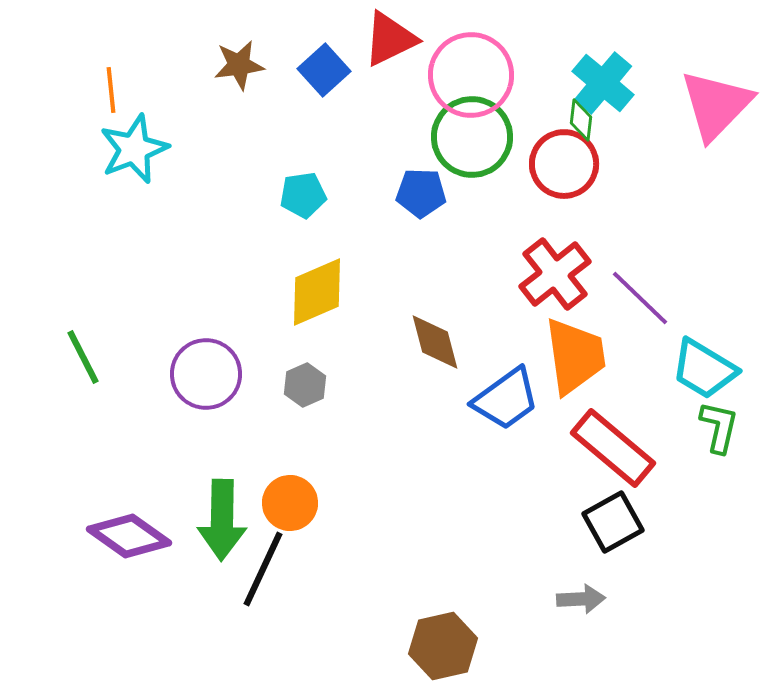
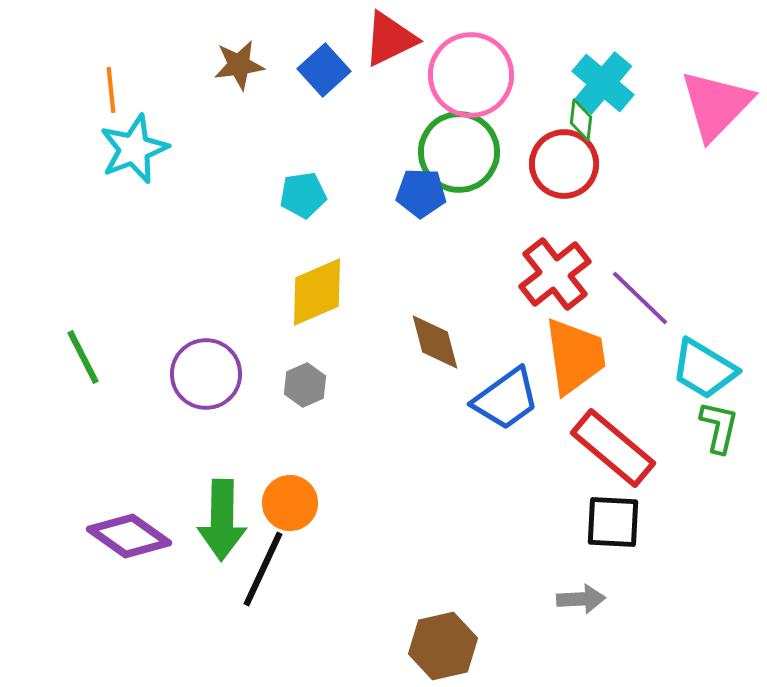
green circle: moved 13 px left, 15 px down
black square: rotated 32 degrees clockwise
